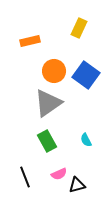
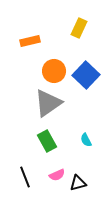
blue square: rotated 8 degrees clockwise
pink semicircle: moved 2 px left, 1 px down
black triangle: moved 1 px right, 2 px up
